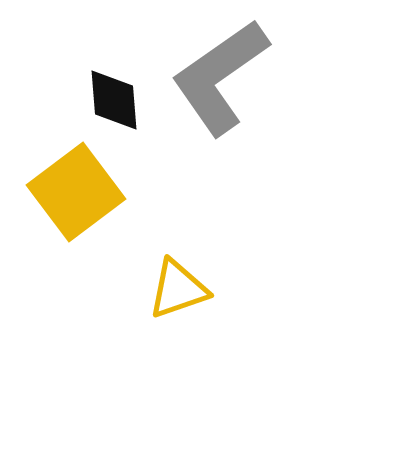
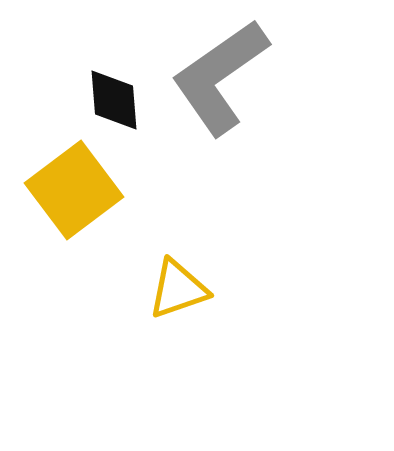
yellow square: moved 2 px left, 2 px up
